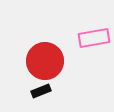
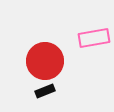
black rectangle: moved 4 px right
